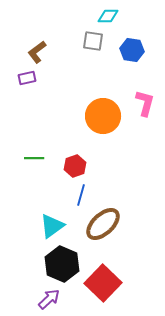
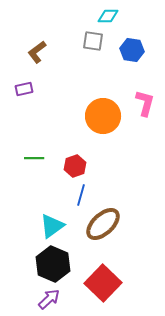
purple rectangle: moved 3 px left, 11 px down
black hexagon: moved 9 px left
